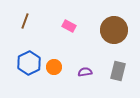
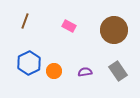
orange circle: moved 4 px down
gray rectangle: rotated 48 degrees counterclockwise
